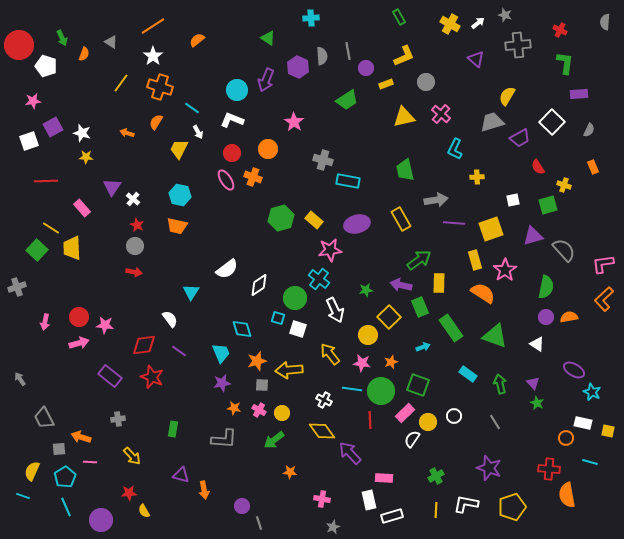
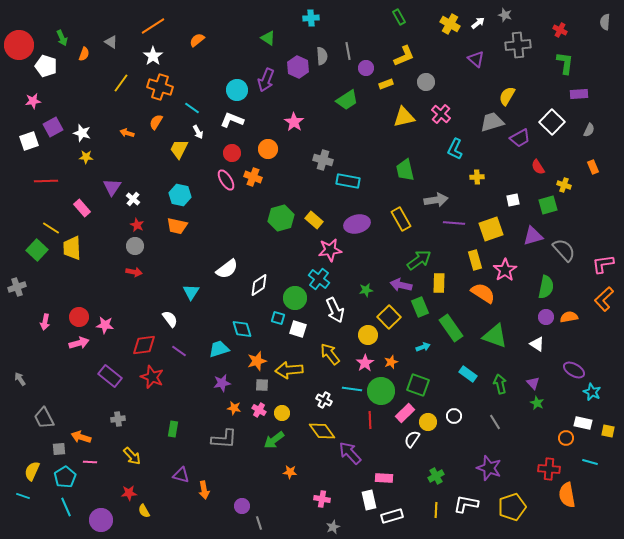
cyan trapezoid at (221, 353): moved 2 px left, 4 px up; rotated 85 degrees counterclockwise
pink star at (362, 363): moved 3 px right; rotated 30 degrees clockwise
